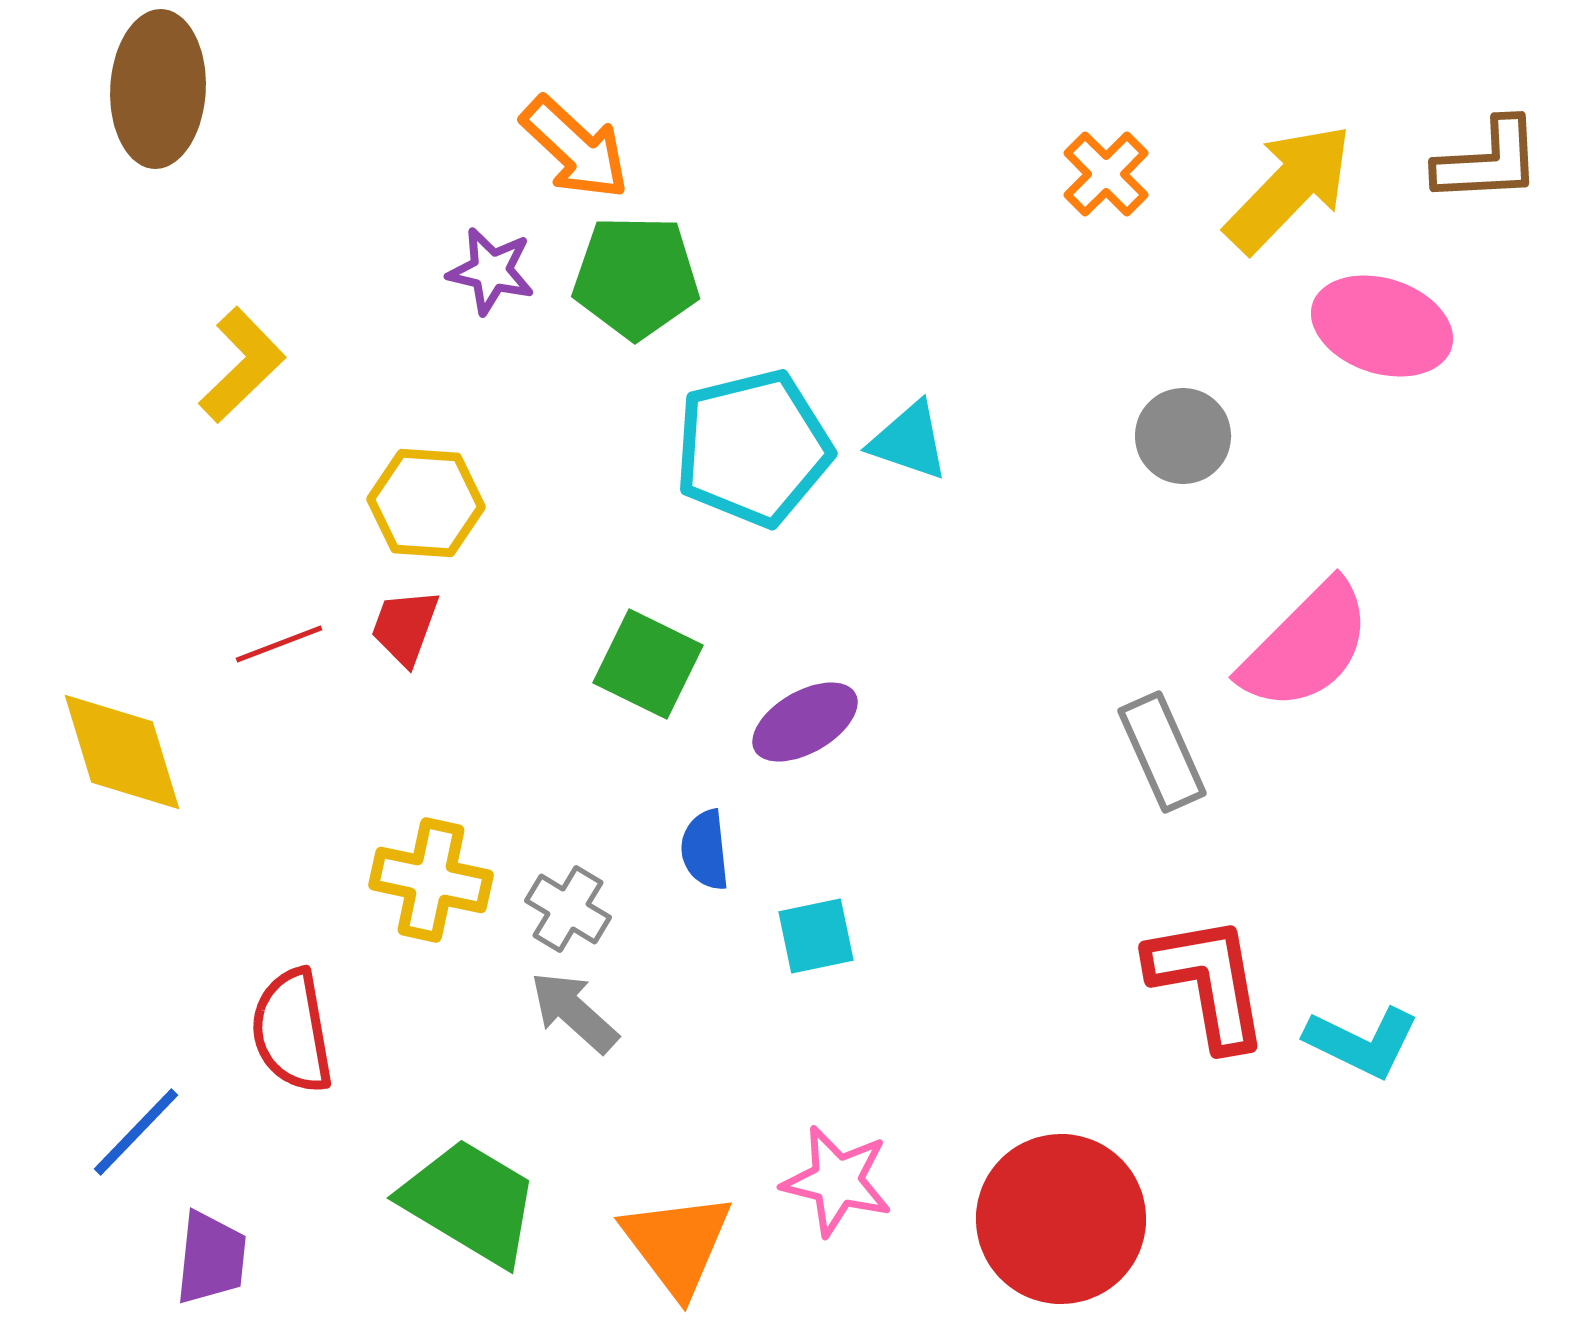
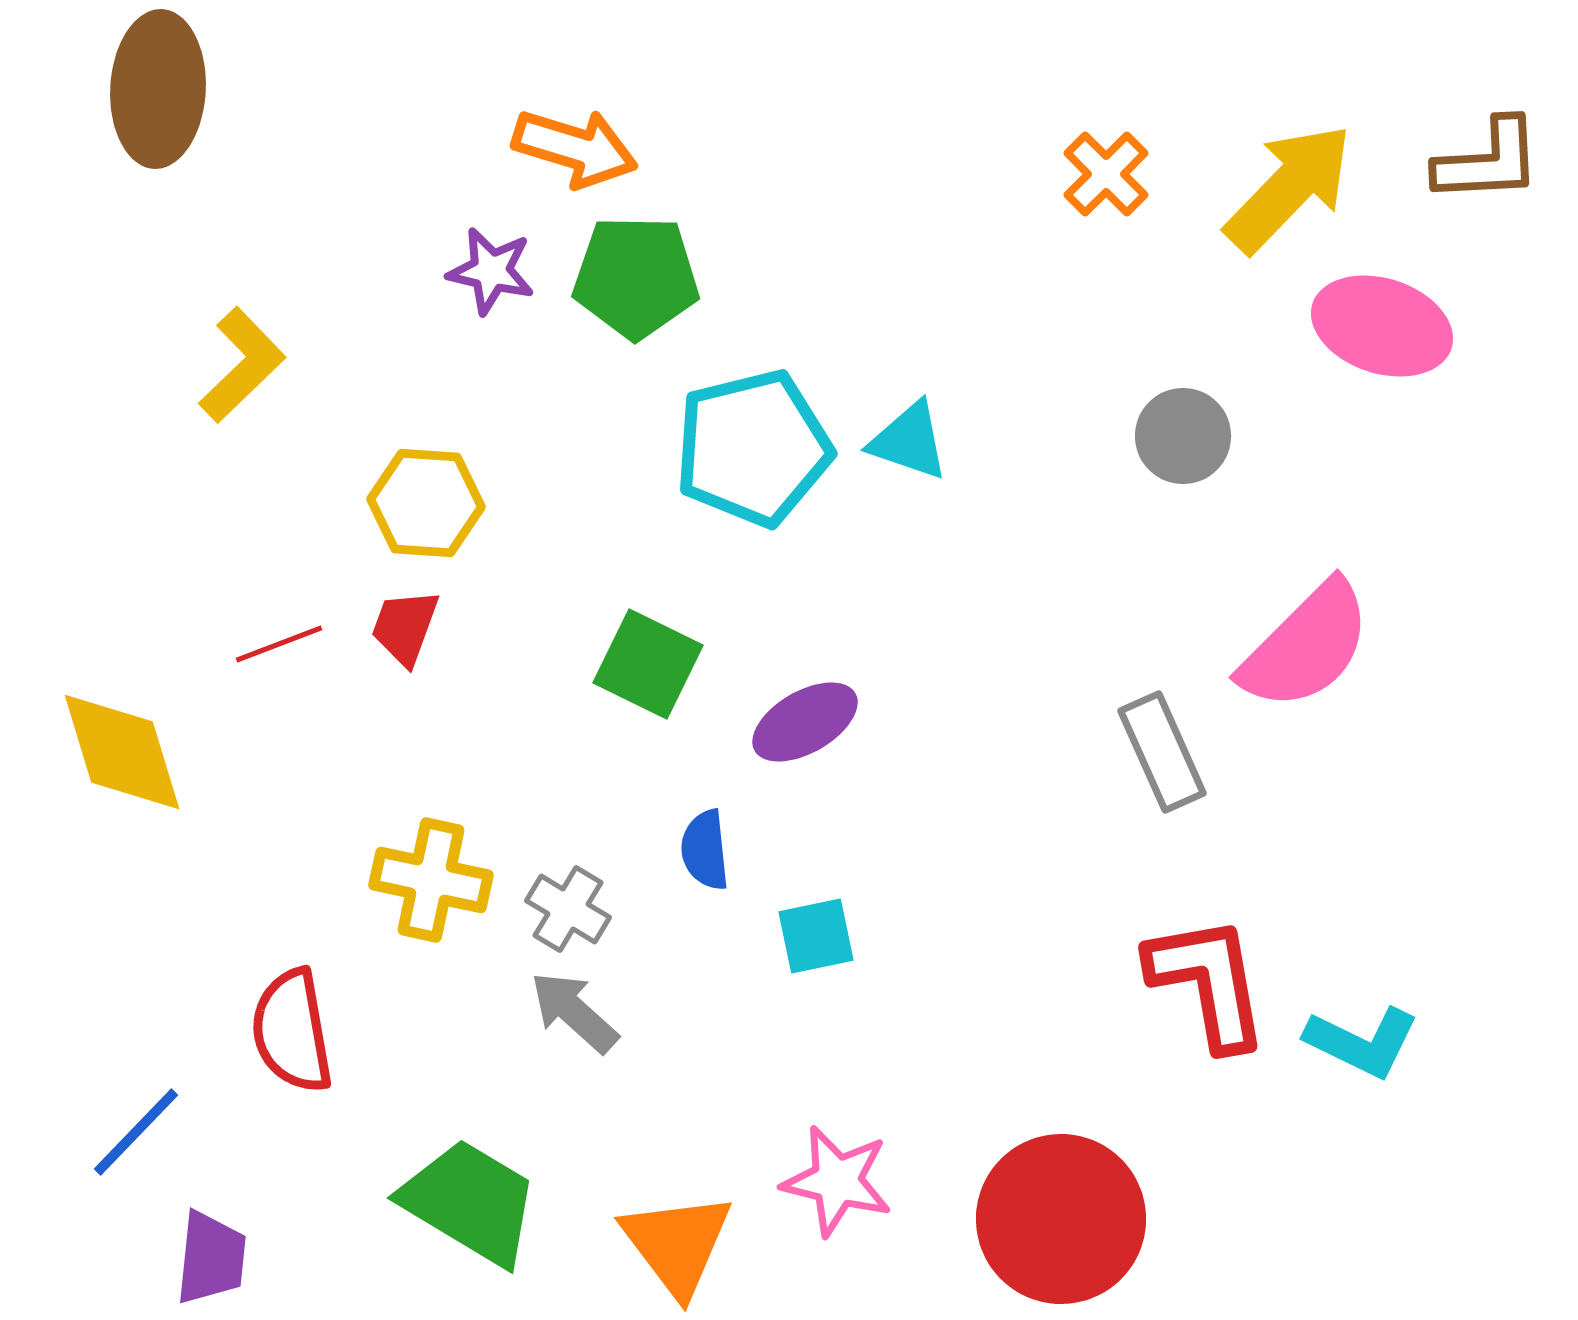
orange arrow: rotated 26 degrees counterclockwise
